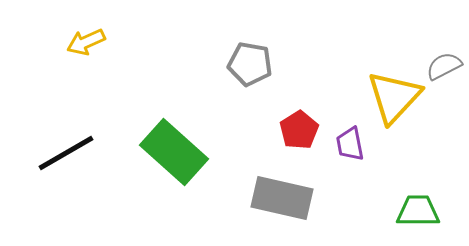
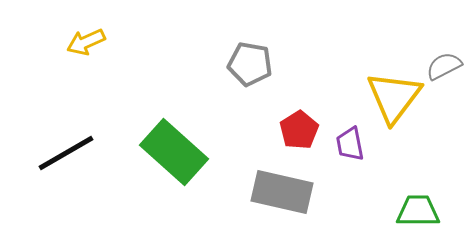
yellow triangle: rotated 6 degrees counterclockwise
gray rectangle: moved 6 px up
